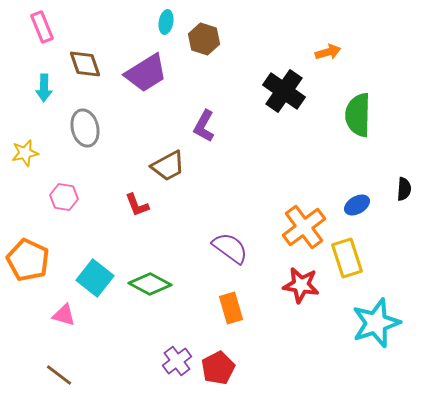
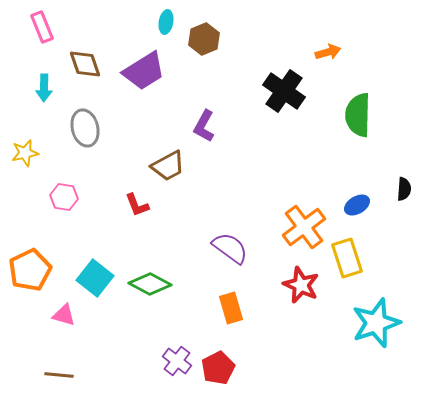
brown hexagon: rotated 20 degrees clockwise
purple trapezoid: moved 2 px left, 2 px up
orange pentagon: moved 2 px right, 10 px down; rotated 21 degrees clockwise
red star: rotated 15 degrees clockwise
purple cross: rotated 16 degrees counterclockwise
brown line: rotated 32 degrees counterclockwise
